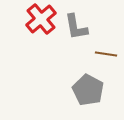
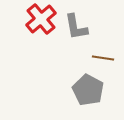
brown line: moved 3 px left, 4 px down
